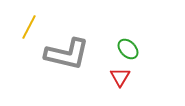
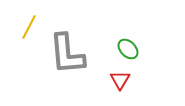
gray L-shape: rotated 72 degrees clockwise
red triangle: moved 3 px down
